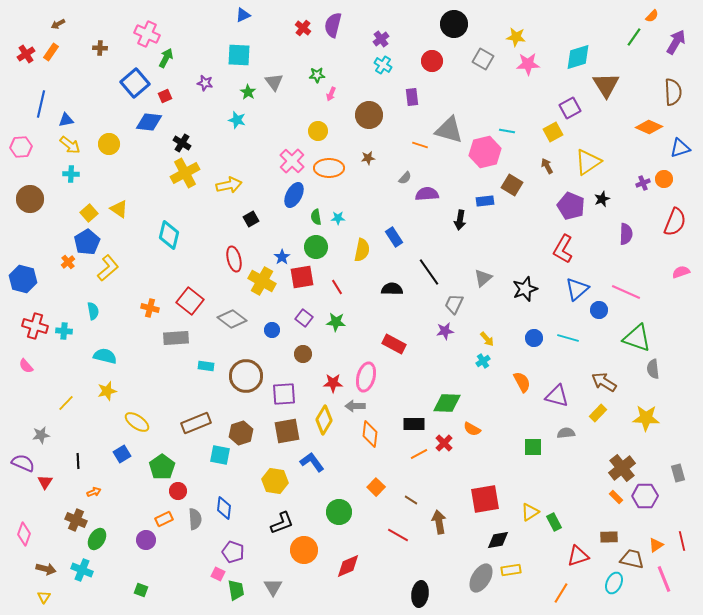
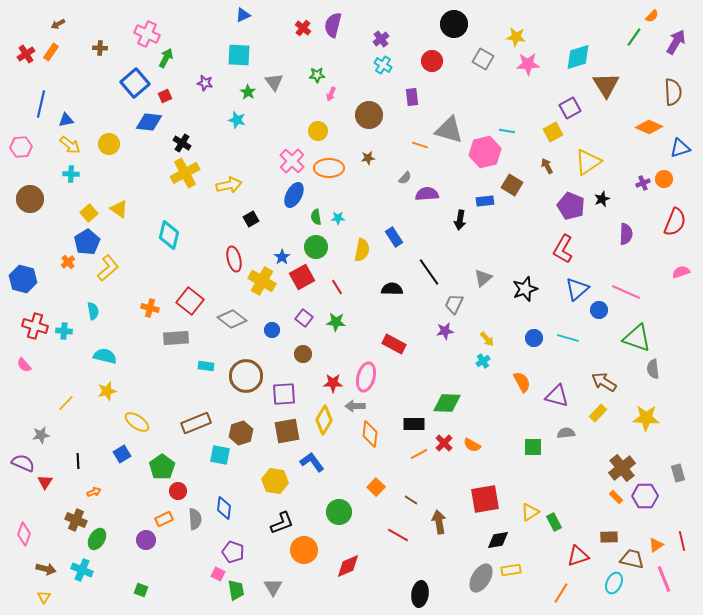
red square at (302, 277): rotated 20 degrees counterclockwise
pink semicircle at (26, 366): moved 2 px left, 1 px up
orange semicircle at (472, 429): moved 16 px down
